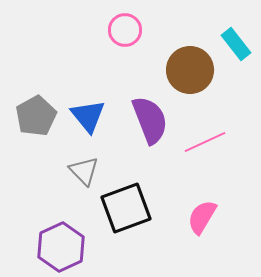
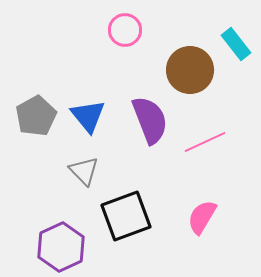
black square: moved 8 px down
